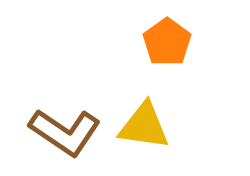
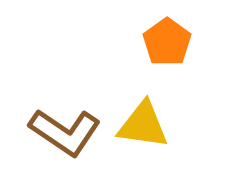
yellow triangle: moved 1 px left, 1 px up
